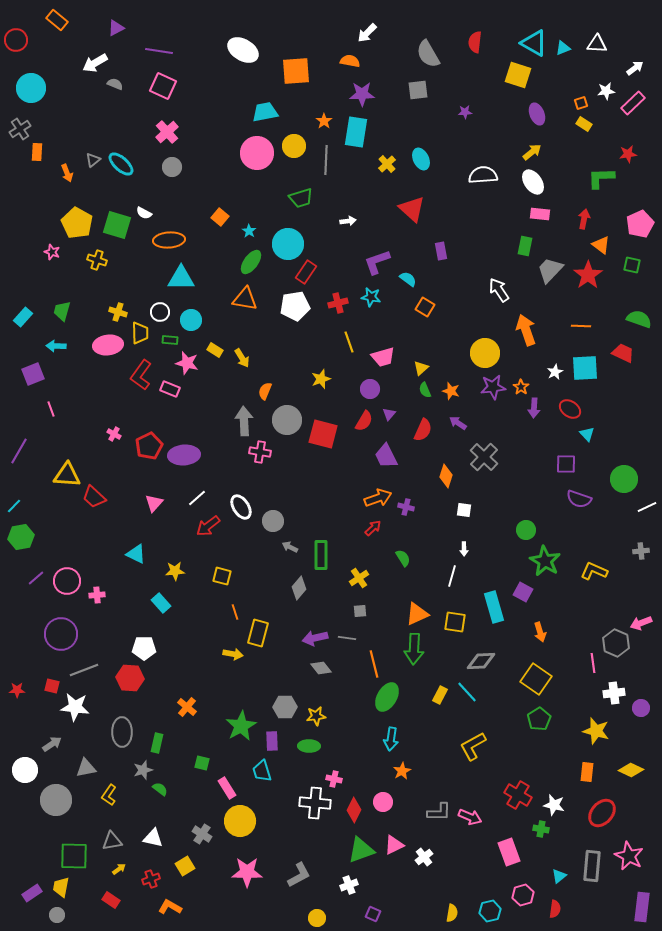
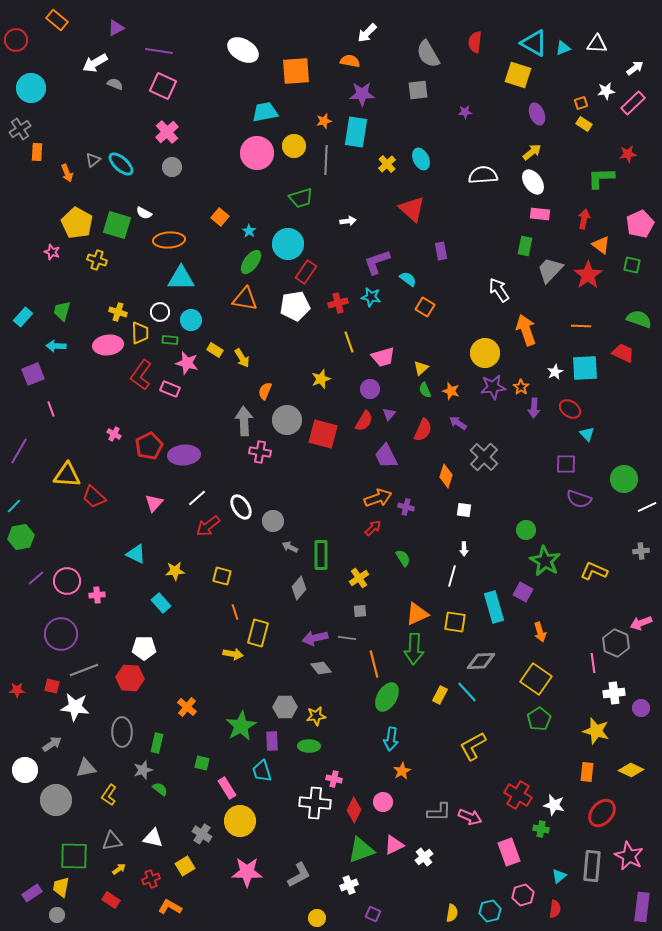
orange star at (324, 121): rotated 21 degrees clockwise
